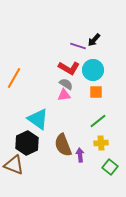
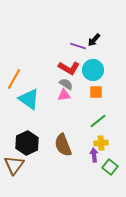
orange line: moved 1 px down
cyan triangle: moved 9 px left, 20 px up
purple arrow: moved 14 px right
brown triangle: rotated 45 degrees clockwise
